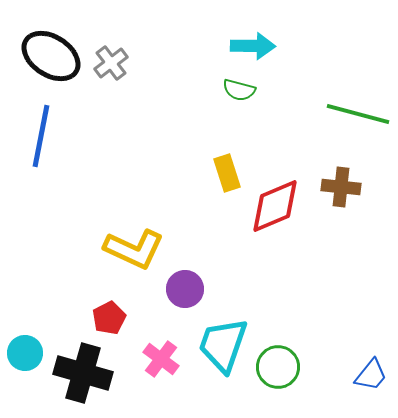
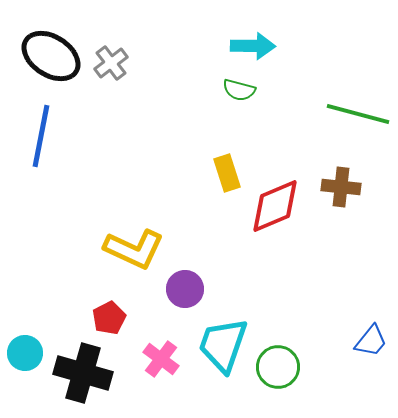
blue trapezoid: moved 34 px up
